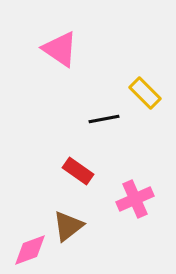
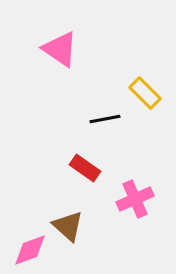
black line: moved 1 px right
red rectangle: moved 7 px right, 3 px up
brown triangle: rotated 40 degrees counterclockwise
